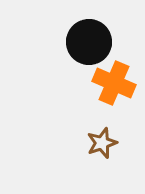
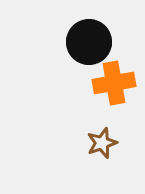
orange cross: rotated 33 degrees counterclockwise
